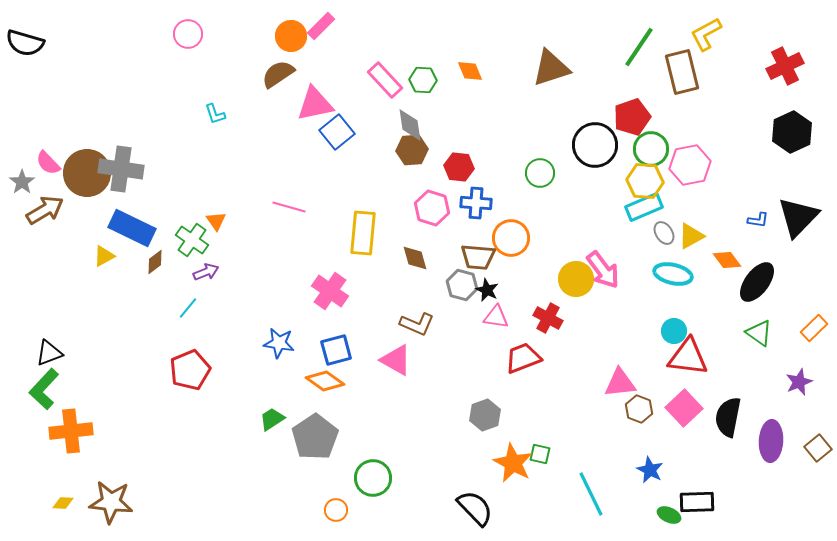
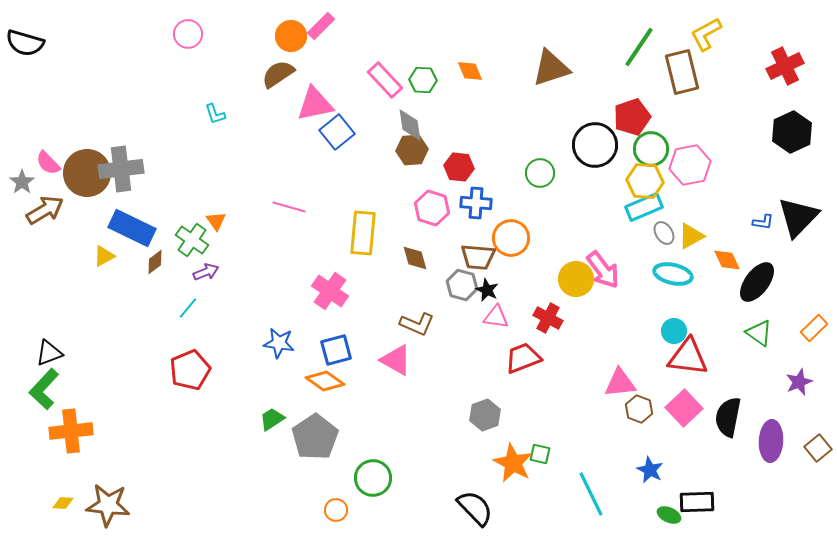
gray cross at (121, 169): rotated 15 degrees counterclockwise
blue L-shape at (758, 220): moved 5 px right, 2 px down
orange diamond at (727, 260): rotated 12 degrees clockwise
brown star at (111, 502): moved 3 px left, 3 px down
